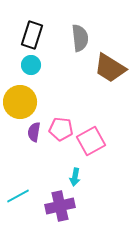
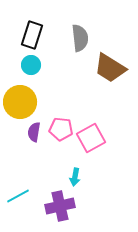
pink square: moved 3 px up
